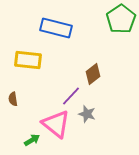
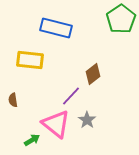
yellow rectangle: moved 2 px right
brown semicircle: moved 1 px down
gray star: moved 6 px down; rotated 18 degrees clockwise
